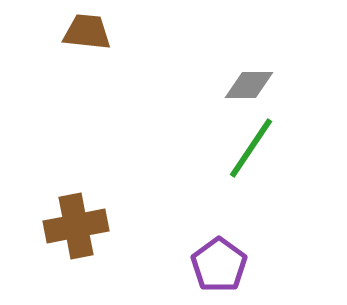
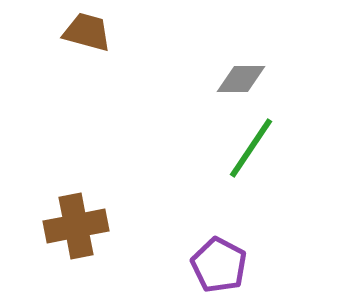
brown trapezoid: rotated 9 degrees clockwise
gray diamond: moved 8 px left, 6 px up
purple pentagon: rotated 8 degrees counterclockwise
